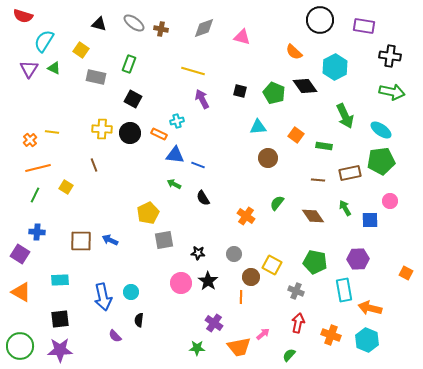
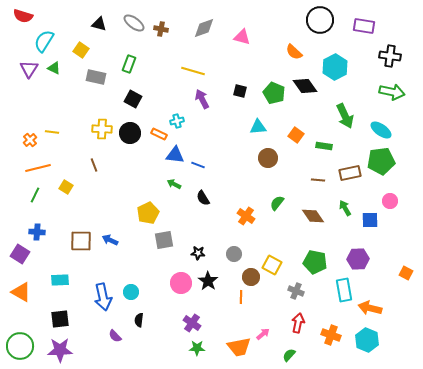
purple cross at (214, 323): moved 22 px left
